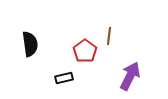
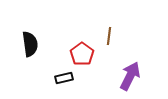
red pentagon: moved 3 px left, 3 px down
